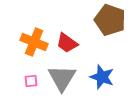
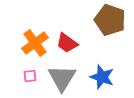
orange cross: moved 1 px right, 1 px down; rotated 32 degrees clockwise
pink square: moved 1 px left, 5 px up
